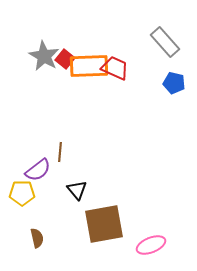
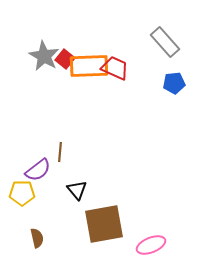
blue pentagon: rotated 20 degrees counterclockwise
